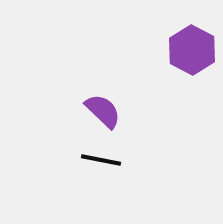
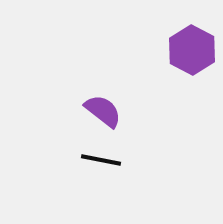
purple semicircle: rotated 6 degrees counterclockwise
